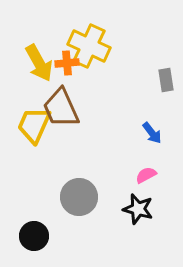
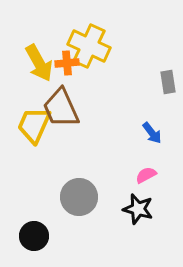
gray rectangle: moved 2 px right, 2 px down
